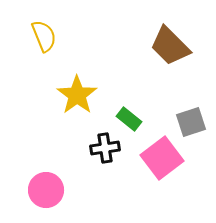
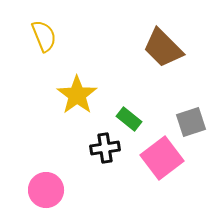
brown trapezoid: moved 7 px left, 2 px down
